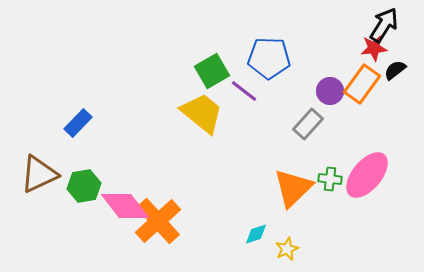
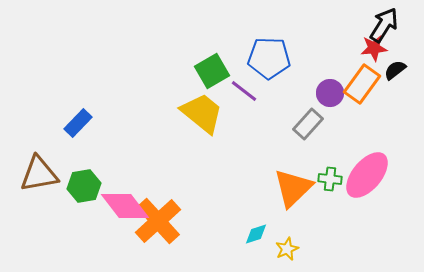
purple circle: moved 2 px down
brown triangle: rotated 15 degrees clockwise
